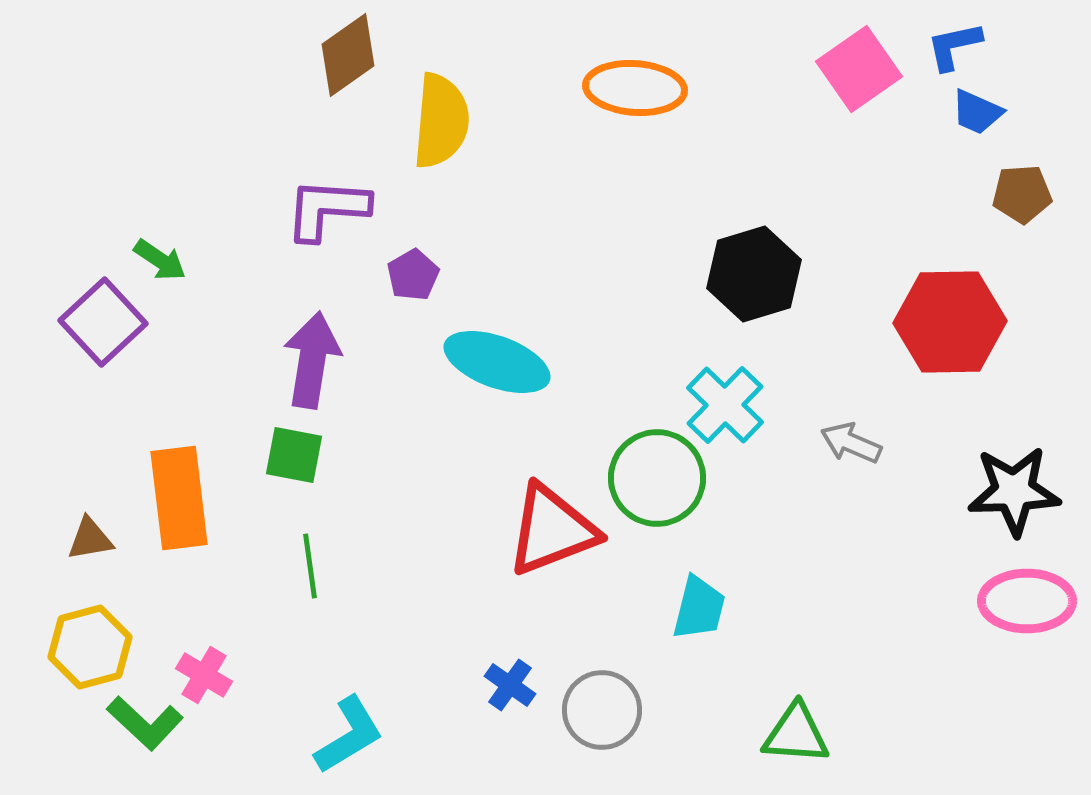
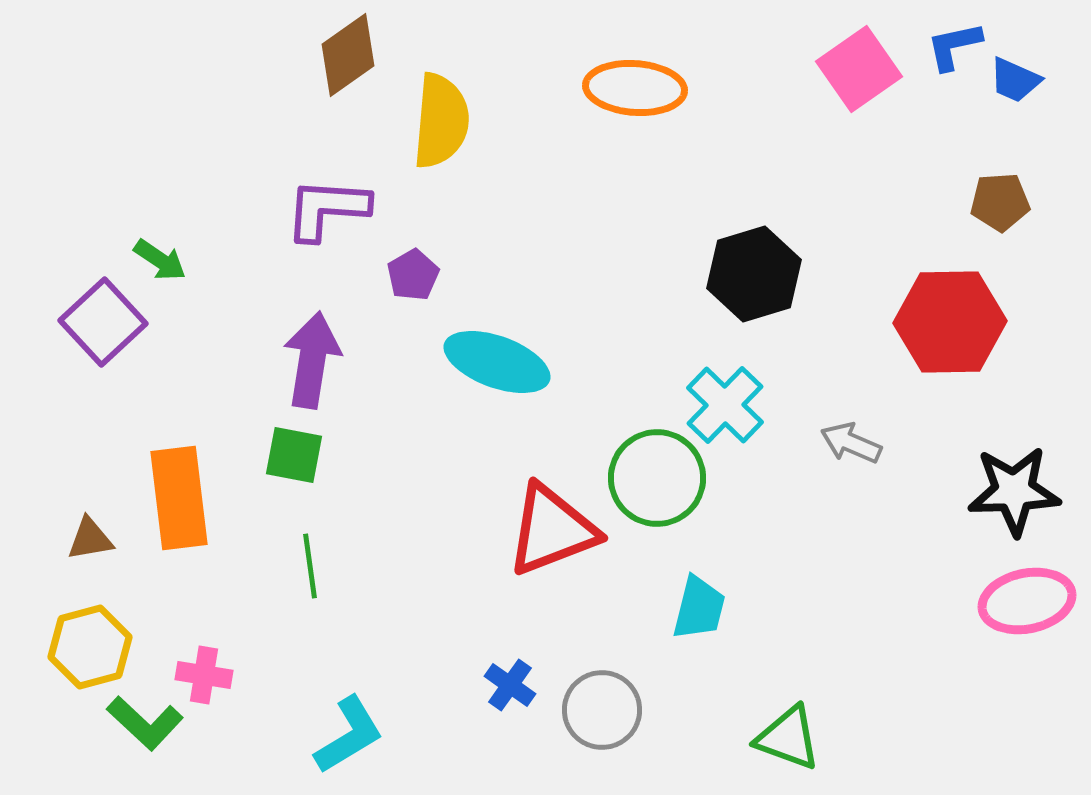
blue trapezoid: moved 38 px right, 32 px up
brown pentagon: moved 22 px left, 8 px down
pink ellipse: rotated 12 degrees counterclockwise
pink cross: rotated 22 degrees counterclockwise
green triangle: moved 8 px left, 4 px down; rotated 16 degrees clockwise
